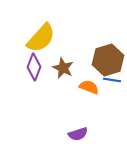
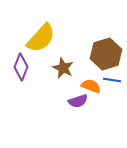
brown hexagon: moved 2 px left, 6 px up
purple diamond: moved 13 px left
orange semicircle: moved 2 px right, 1 px up
purple semicircle: moved 33 px up
